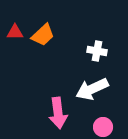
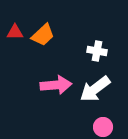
white arrow: moved 3 px right; rotated 12 degrees counterclockwise
pink arrow: moved 2 px left, 28 px up; rotated 88 degrees counterclockwise
